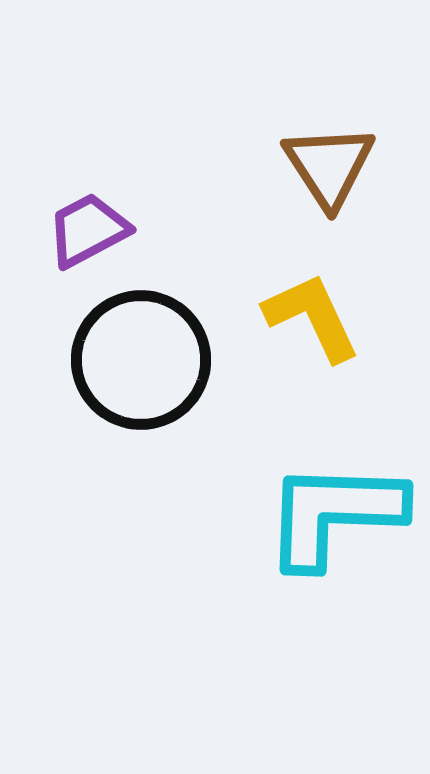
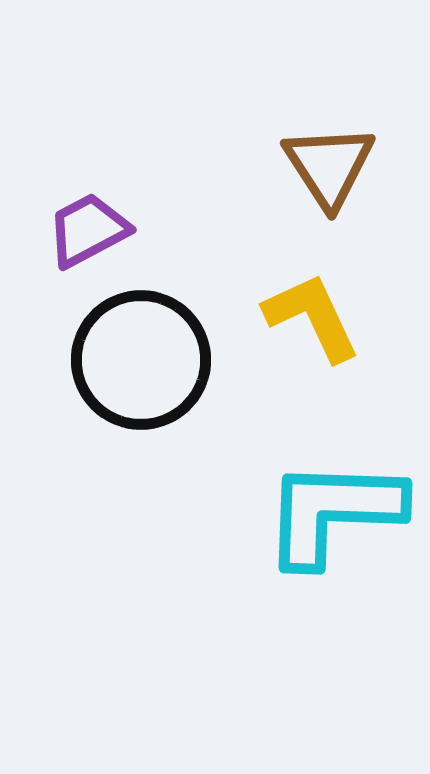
cyan L-shape: moved 1 px left, 2 px up
